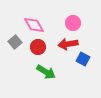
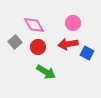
blue square: moved 4 px right, 6 px up
